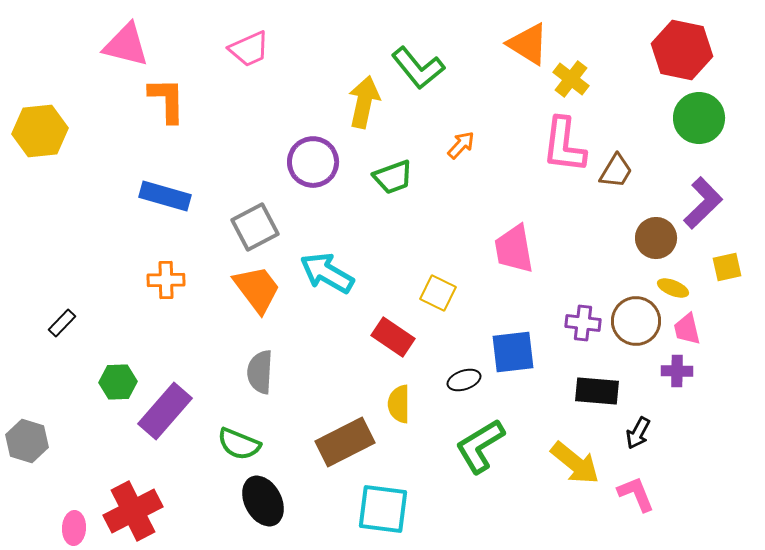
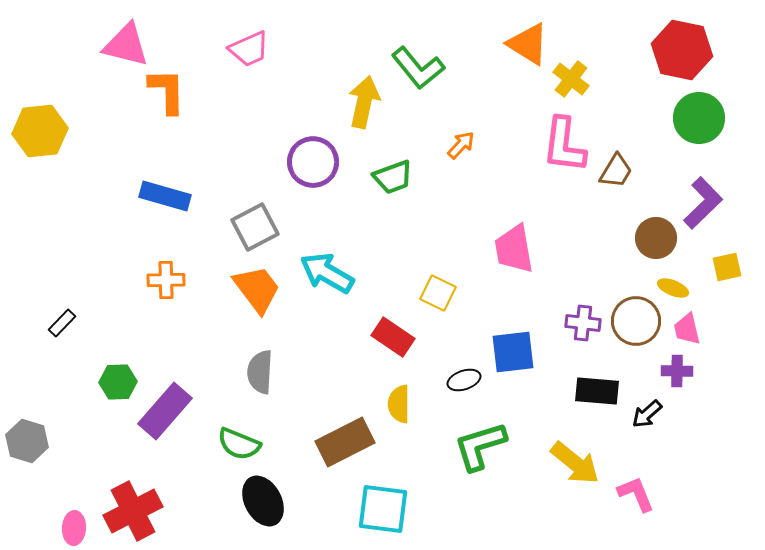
orange L-shape at (167, 100): moved 9 px up
black arrow at (638, 433): moved 9 px right, 19 px up; rotated 20 degrees clockwise
green L-shape at (480, 446): rotated 14 degrees clockwise
